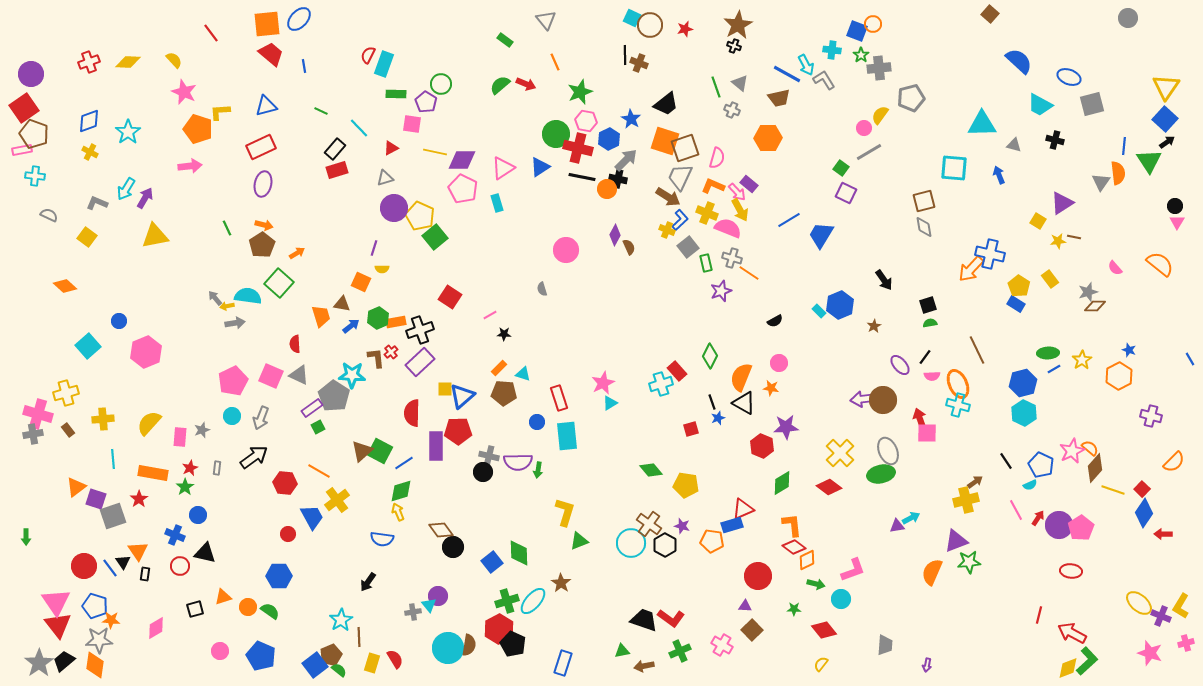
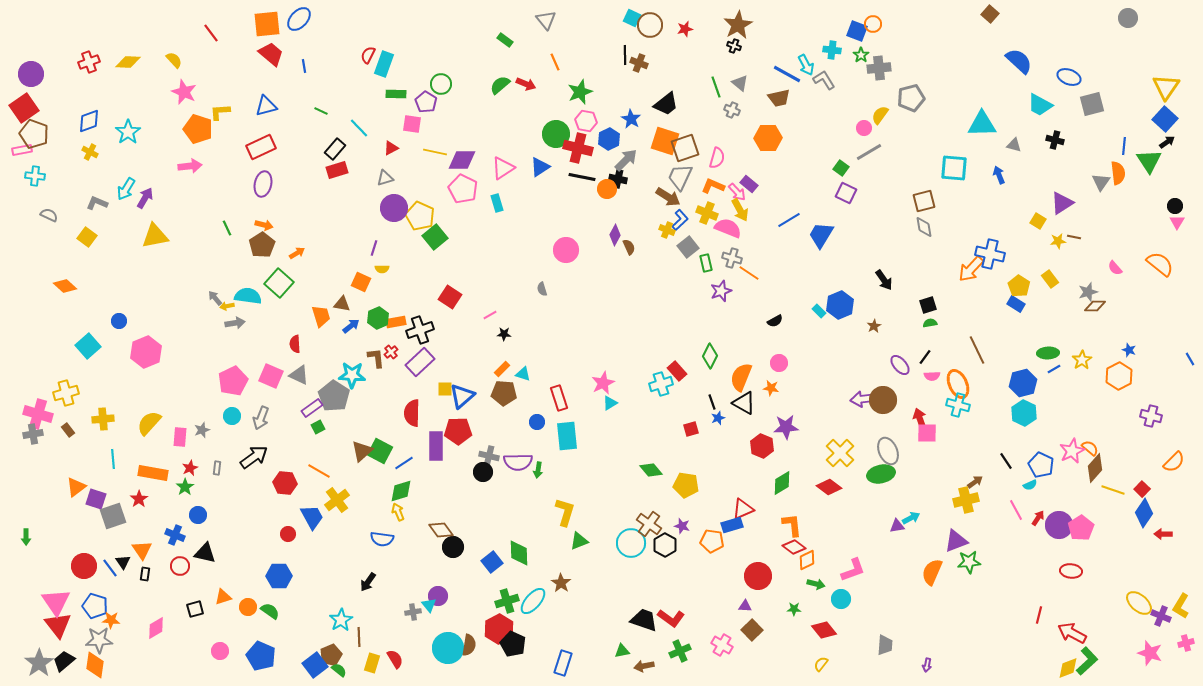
orange rectangle at (499, 368): moved 3 px right, 1 px down
orange triangle at (138, 551): moved 4 px right, 1 px up
